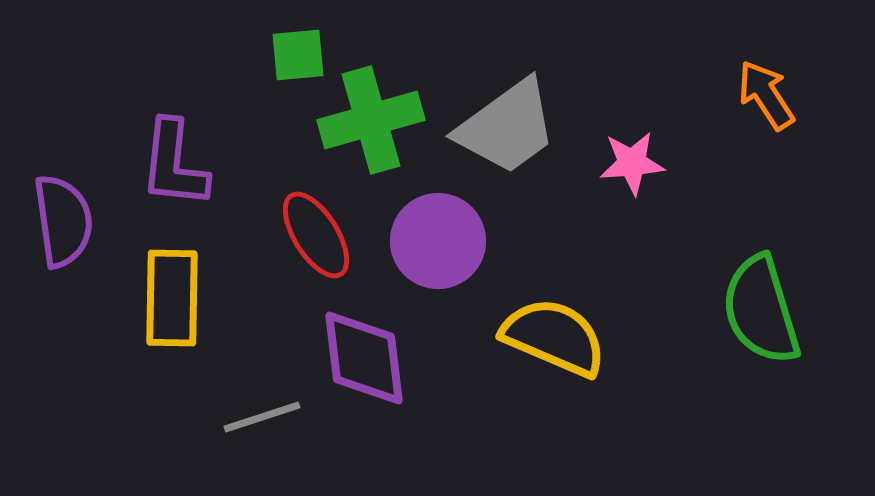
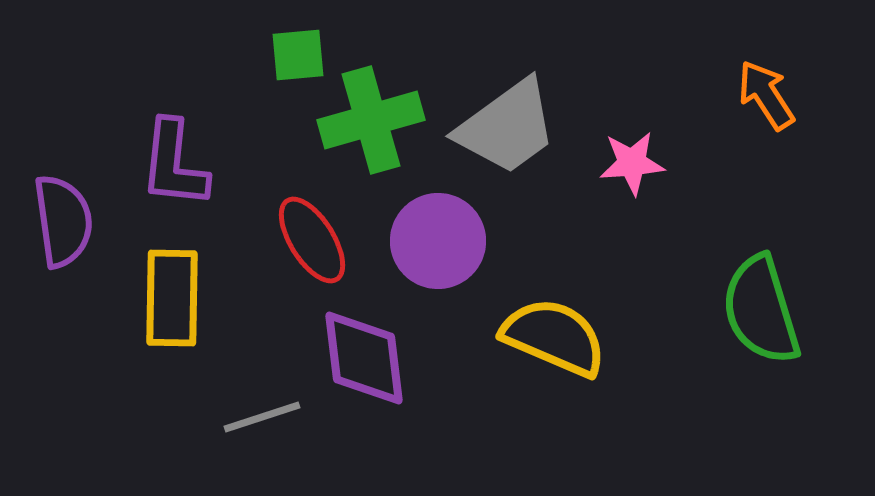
red ellipse: moved 4 px left, 5 px down
